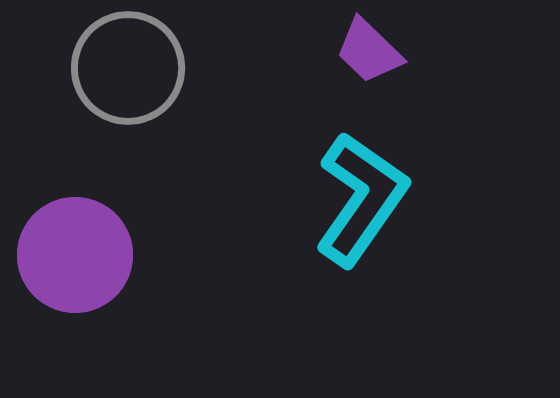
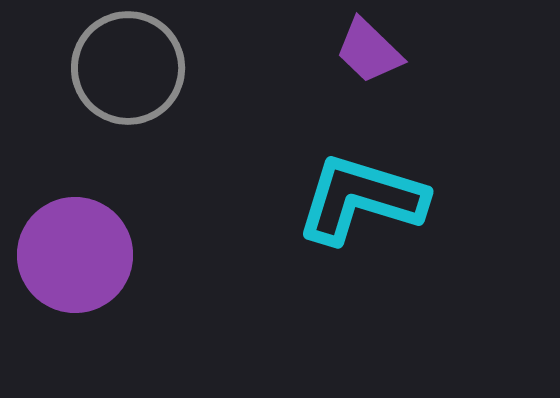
cyan L-shape: rotated 108 degrees counterclockwise
